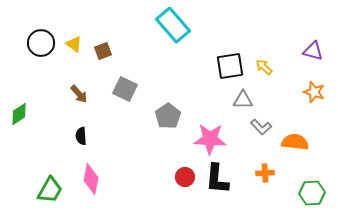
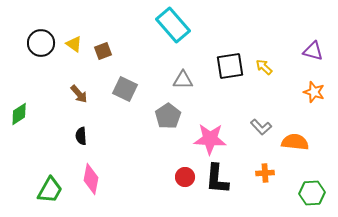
gray triangle: moved 60 px left, 20 px up
